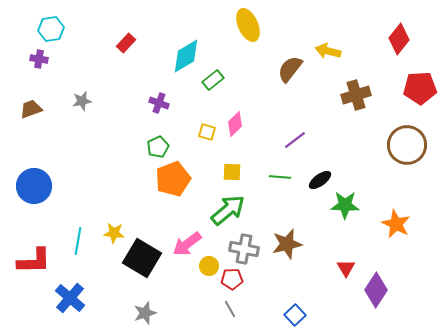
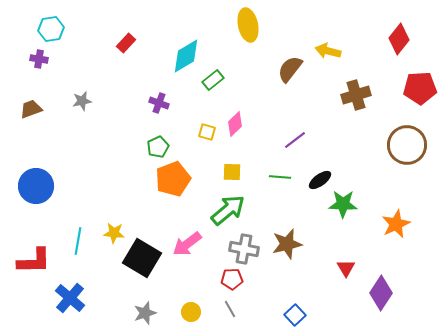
yellow ellipse at (248, 25): rotated 12 degrees clockwise
blue circle at (34, 186): moved 2 px right
green star at (345, 205): moved 2 px left, 1 px up
orange star at (396, 224): rotated 20 degrees clockwise
yellow circle at (209, 266): moved 18 px left, 46 px down
purple diamond at (376, 290): moved 5 px right, 3 px down
